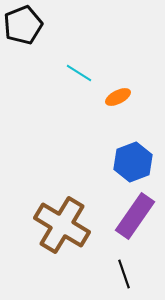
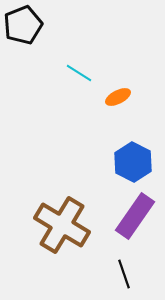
blue hexagon: rotated 12 degrees counterclockwise
